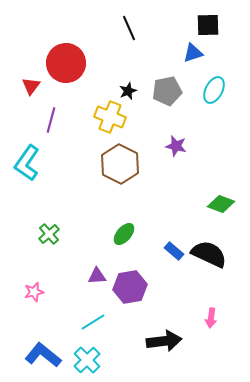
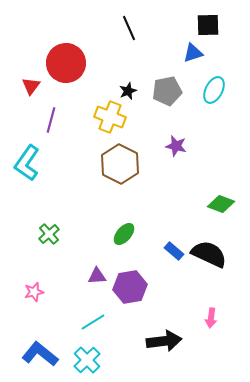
blue L-shape: moved 3 px left, 1 px up
